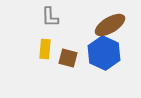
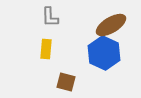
brown ellipse: moved 1 px right
yellow rectangle: moved 1 px right
brown square: moved 2 px left, 24 px down
